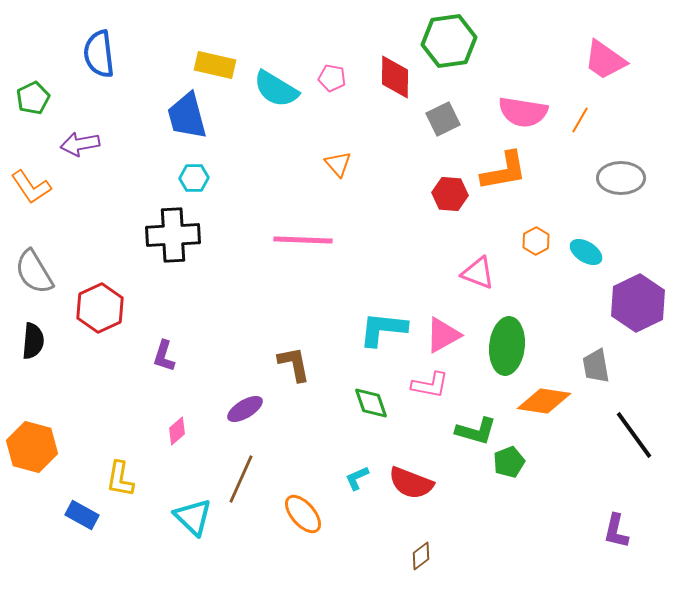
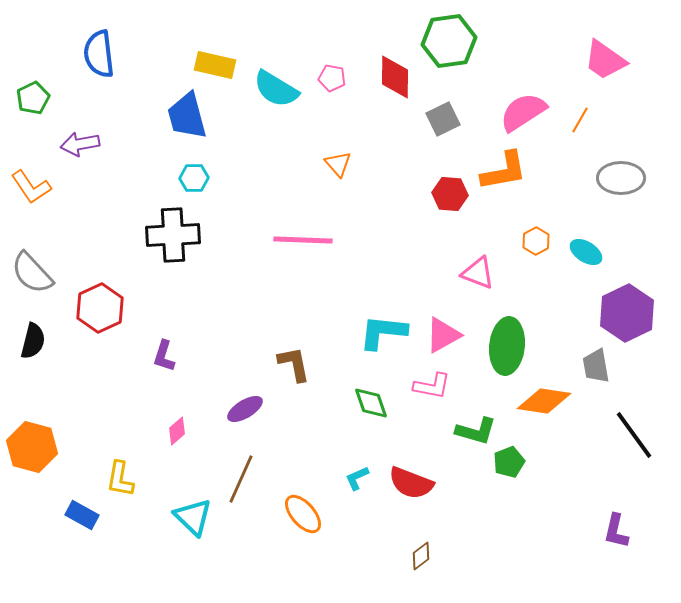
pink semicircle at (523, 112): rotated 138 degrees clockwise
gray semicircle at (34, 272): moved 2 px left, 1 px down; rotated 12 degrees counterclockwise
purple hexagon at (638, 303): moved 11 px left, 10 px down
cyan L-shape at (383, 329): moved 3 px down
black semicircle at (33, 341): rotated 9 degrees clockwise
pink L-shape at (430, 385): moved 2 px right, 1 px down
